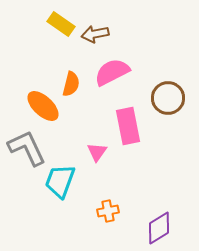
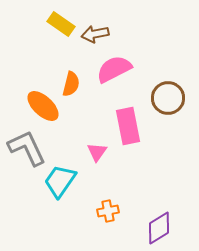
pink semicircle: moved 2 px right, 3 px up
cyan trapezoid: rotated 15 degrees clockwise
